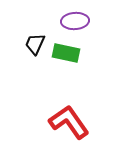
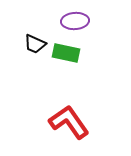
black trapezoid: rotated 90 degrees counterclockwise
